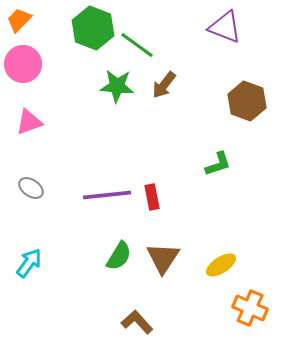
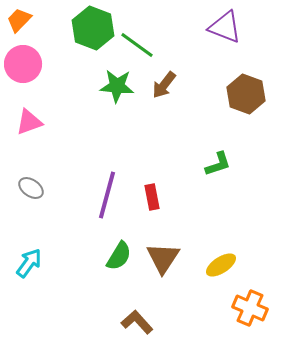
brown hexagon: moved 1 px left, 7 px up
purple line: rotated 69 degrees counterclockwise
